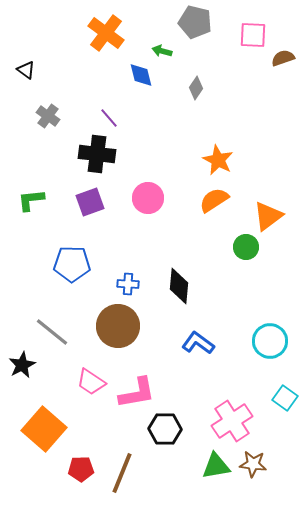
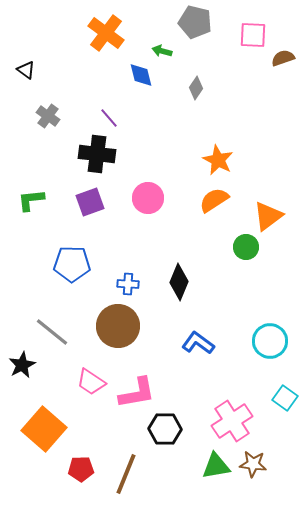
black diamond: moved 4 px up; rotated 18 degrees clockwise
brown line: moved 4 px right, 1 px down
